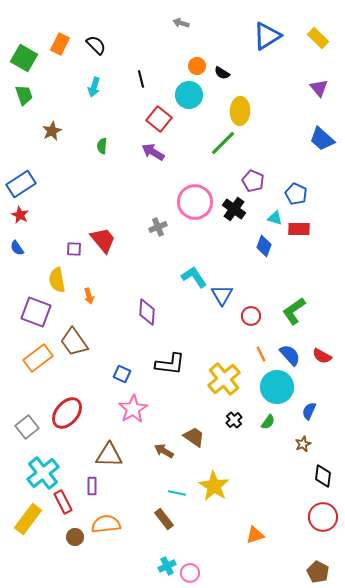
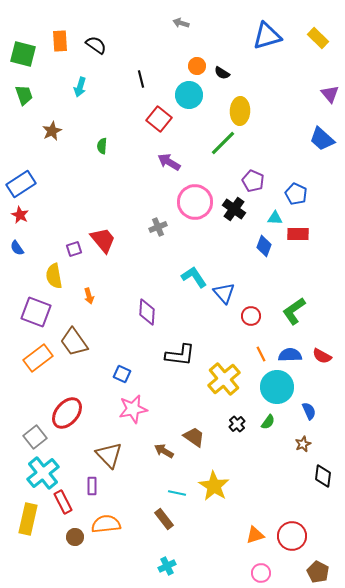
blue triangle at (267, 36): rotated 16 degrees clockwise
orange rectangle at (60, 44): moved 3 px up; rotated 30 degrees counterclockwise
black semicircle at (96, 45): rotated 10 degrees counterclockwise
green square at (24, 58): moved 1 px left, 4 px up; rotated 16 degrees counterclockwise
cyan arrow at (94, 87): moved 14 px left
purple triangle at (319, 88): moved 11 px right, 6 px down
purple arrow at (153, 152): moved 16 px right, 10 px down
cyan triangle at (275, 218): rotated 14 degrees counterclockwise
red rectangle at (299, 229): moved 1 px left, 5 px down
purple square at (74, 249): rotated 21 degrees counterclockwise
yellow semicircle at (57, 280): moved 3 px left, 4 px up
blue triangle at (222, 295): moved 2 px right, 2 px up; rotated 10 degrees counterclockwise
blue semicircle at (290, 355): rotated 50 degrees counterclockwise
black L-shape at (170, 364): moved 10 px right, 9 px up
pink star at (133, 409): rotated 20 degrees clockwise
blue semicircle at (309, 411): rotated 132 degrees clockwise
black cross at (234, 420): moved 3 px right, 4 px down
gray square at (27, 427): moved 8 px right, 10 px down
brown triangle at (109, 455): rotated 44 degrees clockwise
red circle at (323, 517): moved 31 px left, 19 px down
yellow rectangle at (28, 519): rotated 24 degrees counterclockwise
pink circle at (190, 573): moved 71 px right
